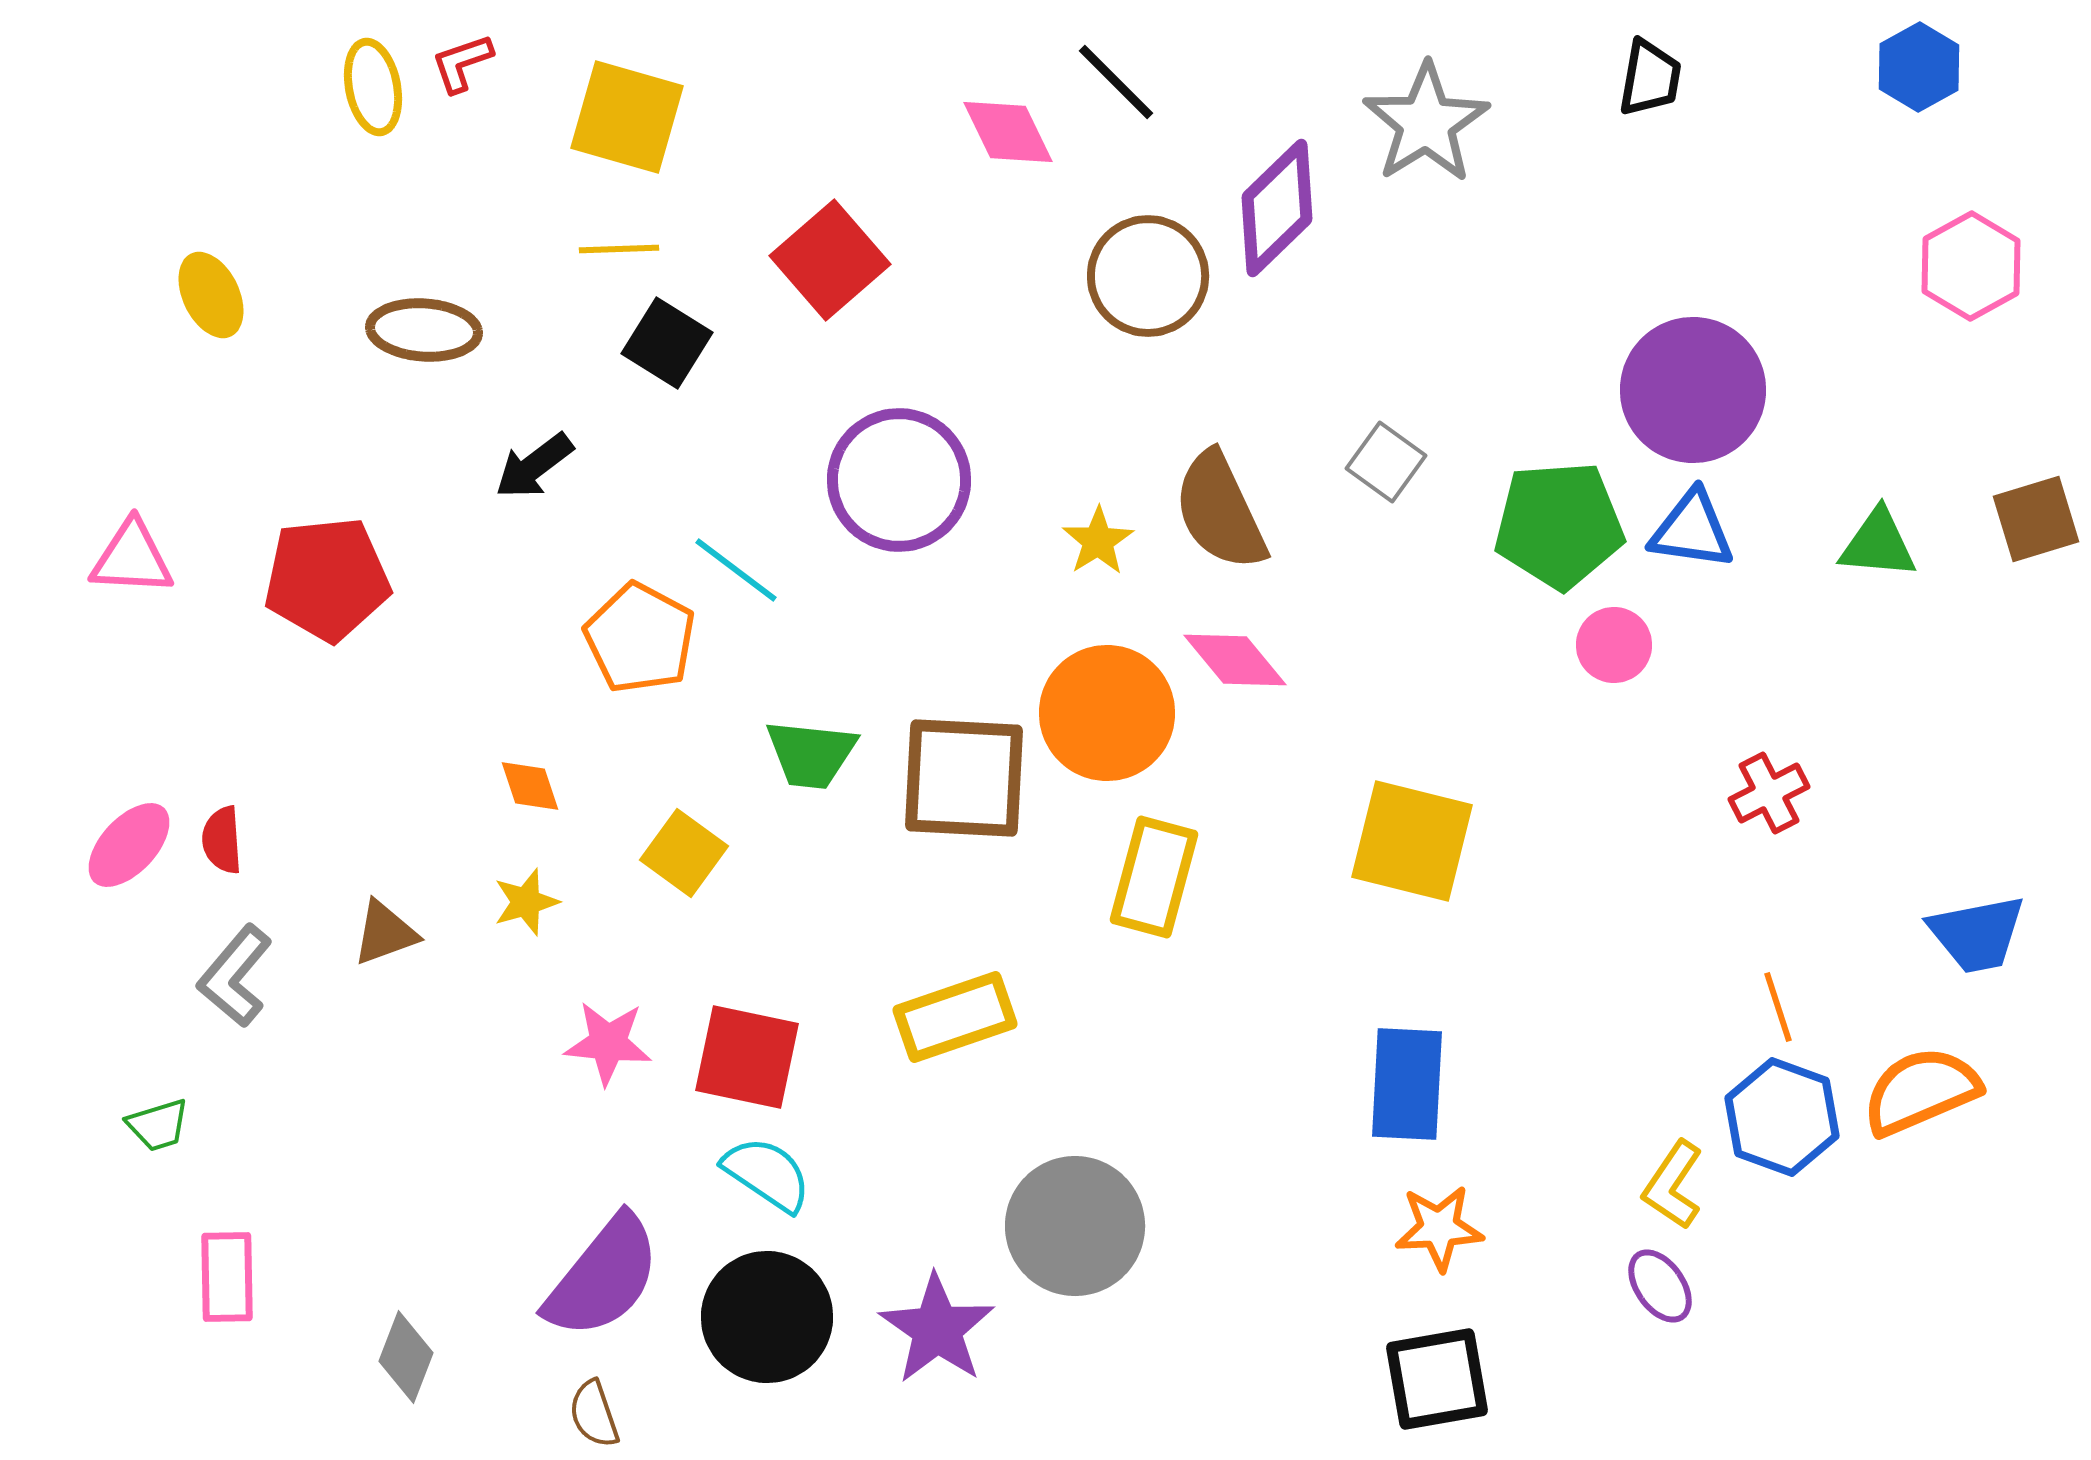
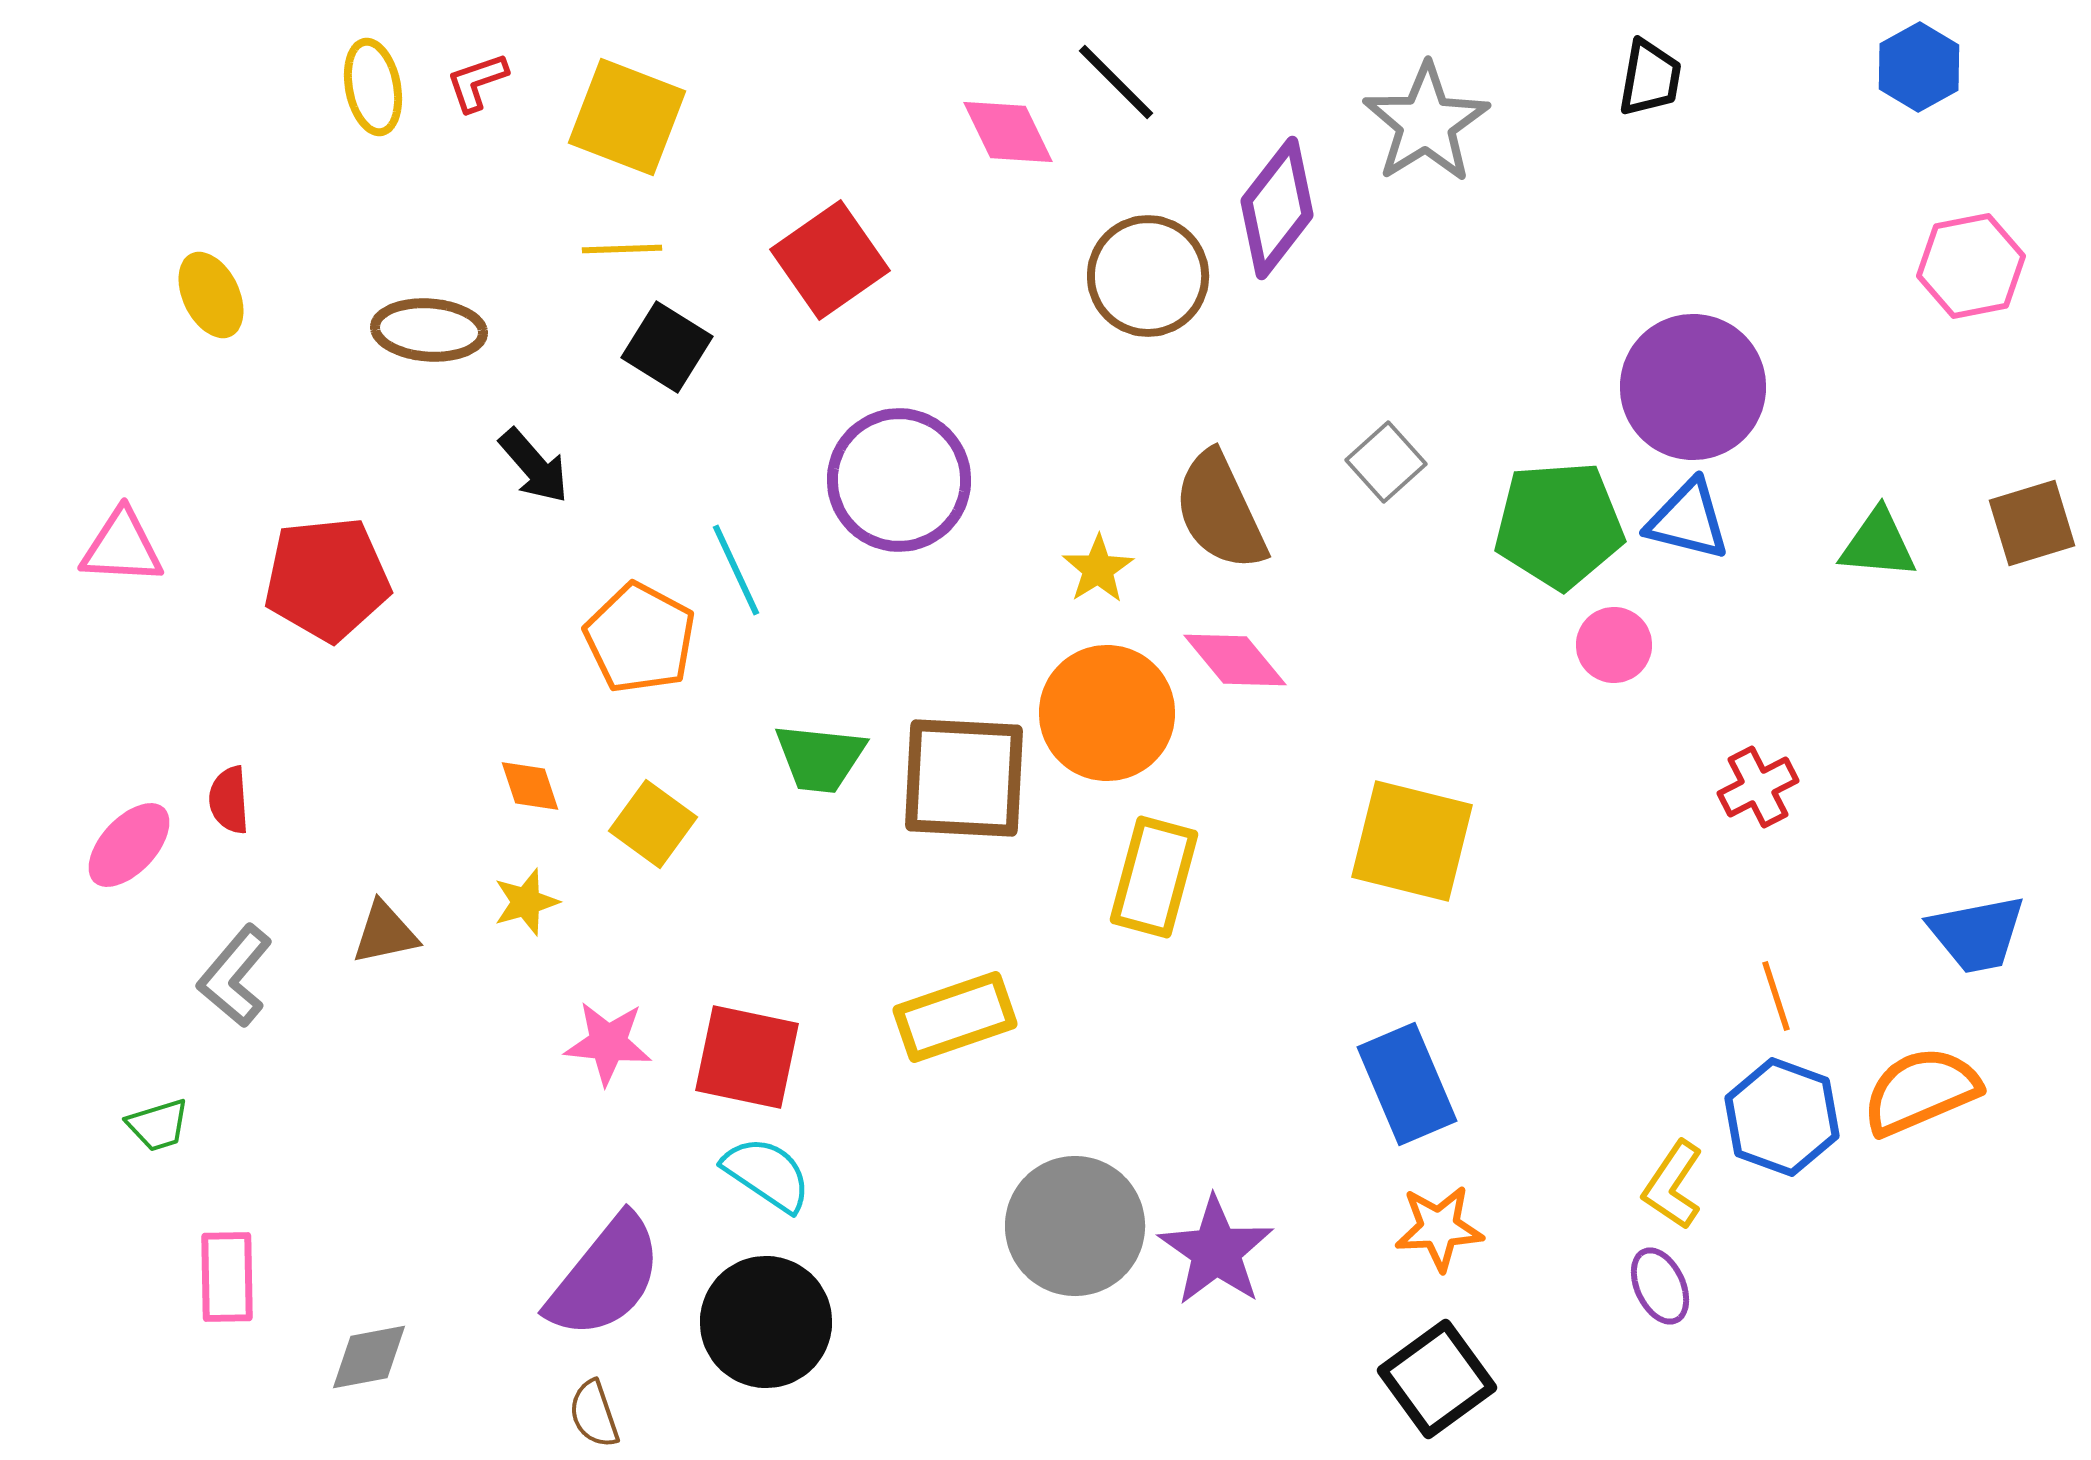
red L-shape at (462, 63): moved 15 px right, 19 px down
yellow square at (627, 117): rotated 5 degrees clockwise
purple diamond at (1277, 208): rotated 8 degrees counterclockwise
yellow line at (619, 249): moved 3 px right
red square at (830, 260): rotated 6 degrees clockwise
pink hexagon at (1971, 266): rotated 18 degrees clockwise
brown ellipse at (424, 330): moved 5 px right
black square at (667, 343): moved 4 px down
purple circle at (1693, 390): moved 3 px up
gray square at (1386, 462): rotated 12 degrees clockwise
black arrow at (534, 466): rotated 94 degrees counterclockwise
brown square at (2036, 519): moved 4 px left, 4 px down
blue triangle at (1692, 530): moved 4 px left, 10 px up; rotated 6 degrees clockwise
yellow star at (1098, 541): moved 28 px down
pink triangle at (132, 558): moved 10 px left, 11 px up
cyan line at (736, 570): rotated 28 degrees clockwise
green trapezoid at (811, 754): moved 9 px right, 4 px down
red cross at (1769, 793): moved 11 px left, 6 px up
red semicircle at (222, 840): moved 7 px right, 40 px up
yellow square at (684, 853): moved 31 px left, 29 px up
brown triangle at (385, 933): rotated 8 degrees clockwise
orange line at (1778, 1007): moved 2 px left, 11 px up
blue rectangle at (1407, 1084): rotated 26 degrees counterclockwise
purple semicircle at (603, 1277): moved 2 px right
purple ellipse at (1660, 1286): rotated 10 degrees clockwise
black circle at (767, 1317): moved 1 px left, 5 px down
purple star at (937, 1329): moved 279 px right, 78 px up
gray diamond at (406, 1357): moved 37 px left; rotated 58 degrees clockwise
black square at (1437, 1379): rotated 26 degrees counterclockwise
